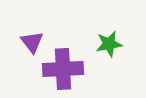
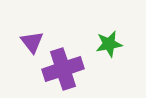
purple cross: rotated 15 degrees counterclockwise
